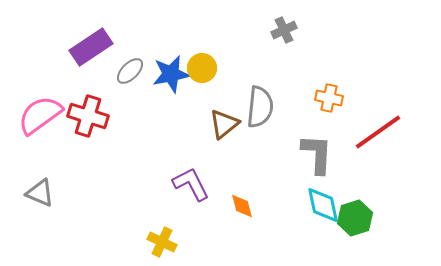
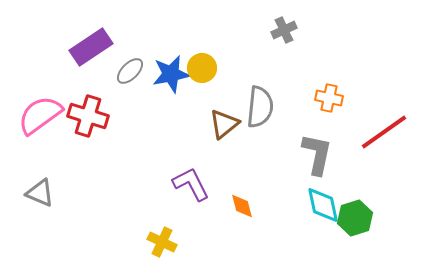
red line: moved 6 px right
gray L-shape: rotated 9 degrees clockwise
